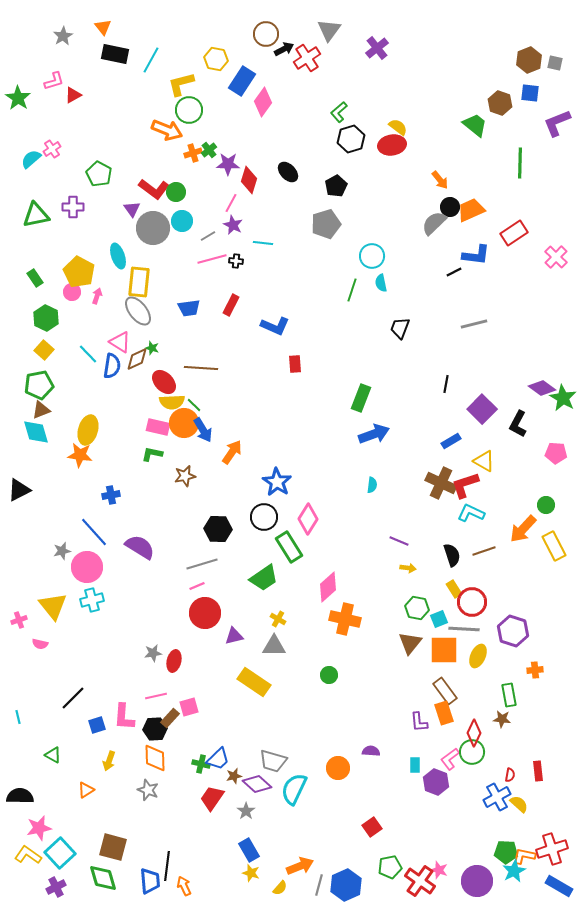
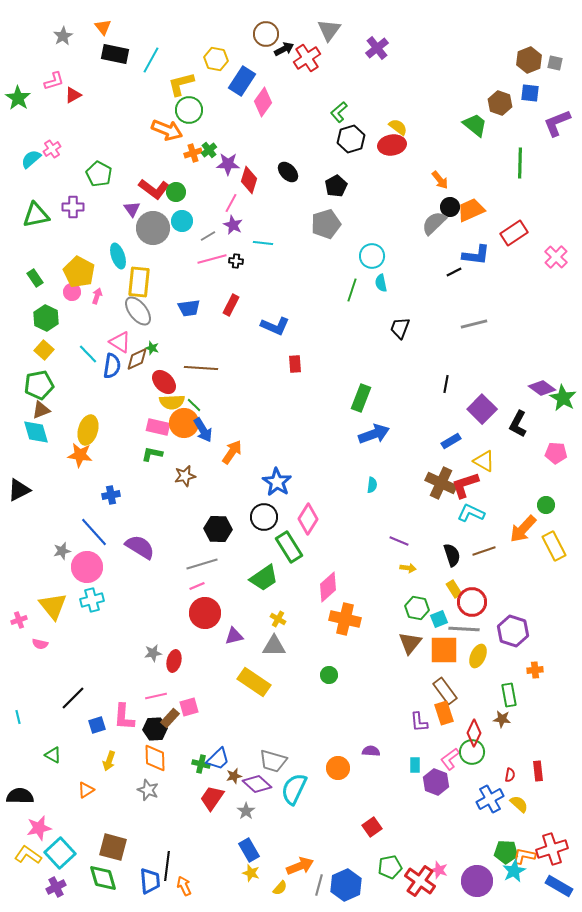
blue cross at (497, 797): moved 7 px left, 2 px down
